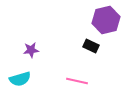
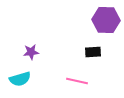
purple hexagon: rotated 16 degrees clockwise
black rectangle: moved 2 px right, 6 px down; rotated 28 degrees counterclockwise
purple star: moved 2 px down
